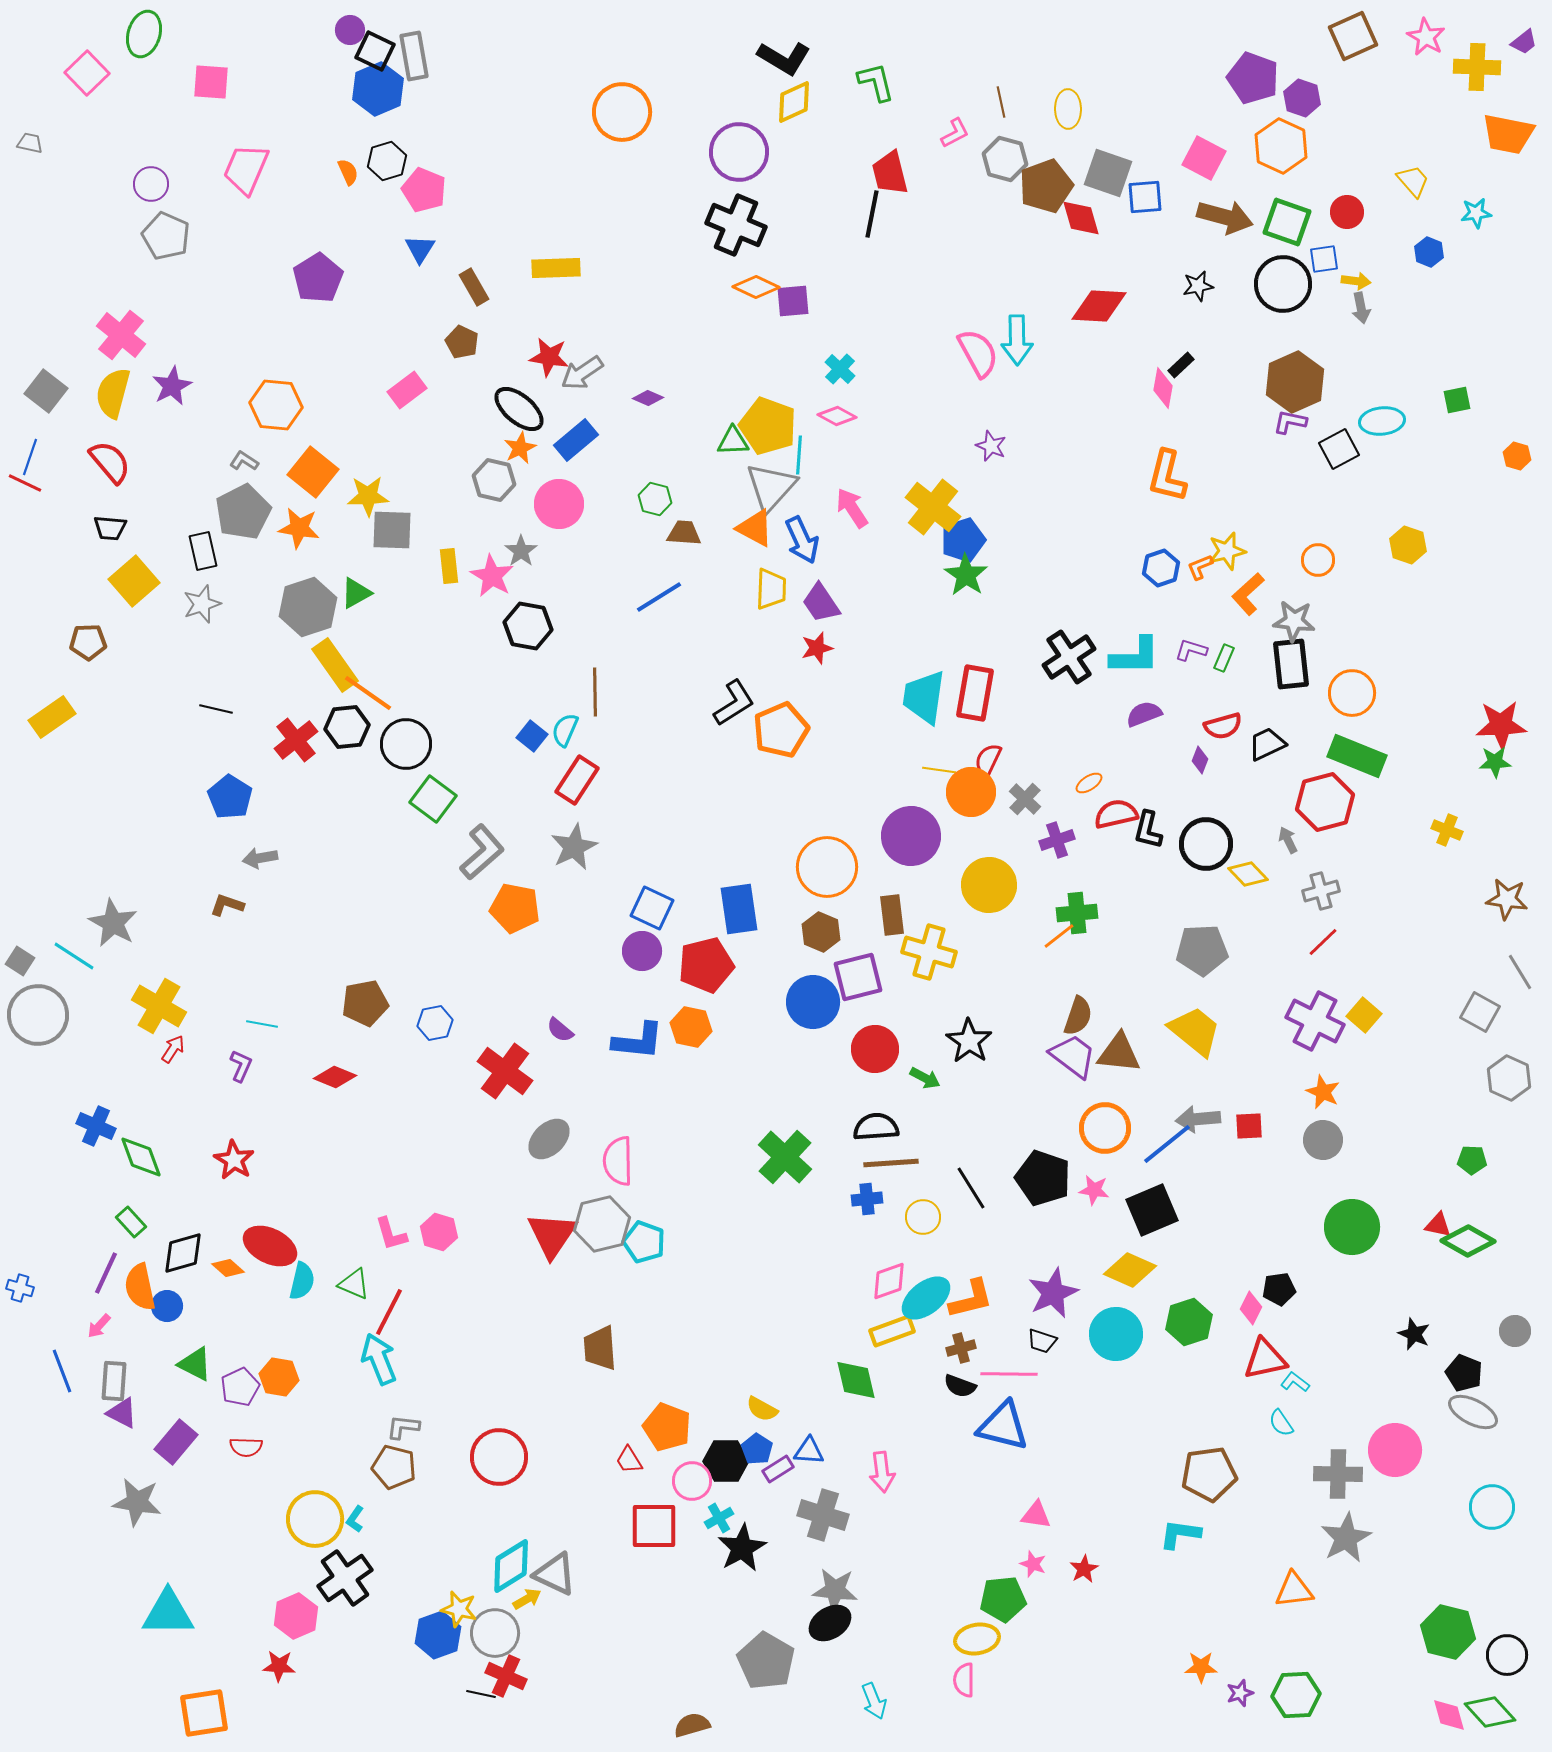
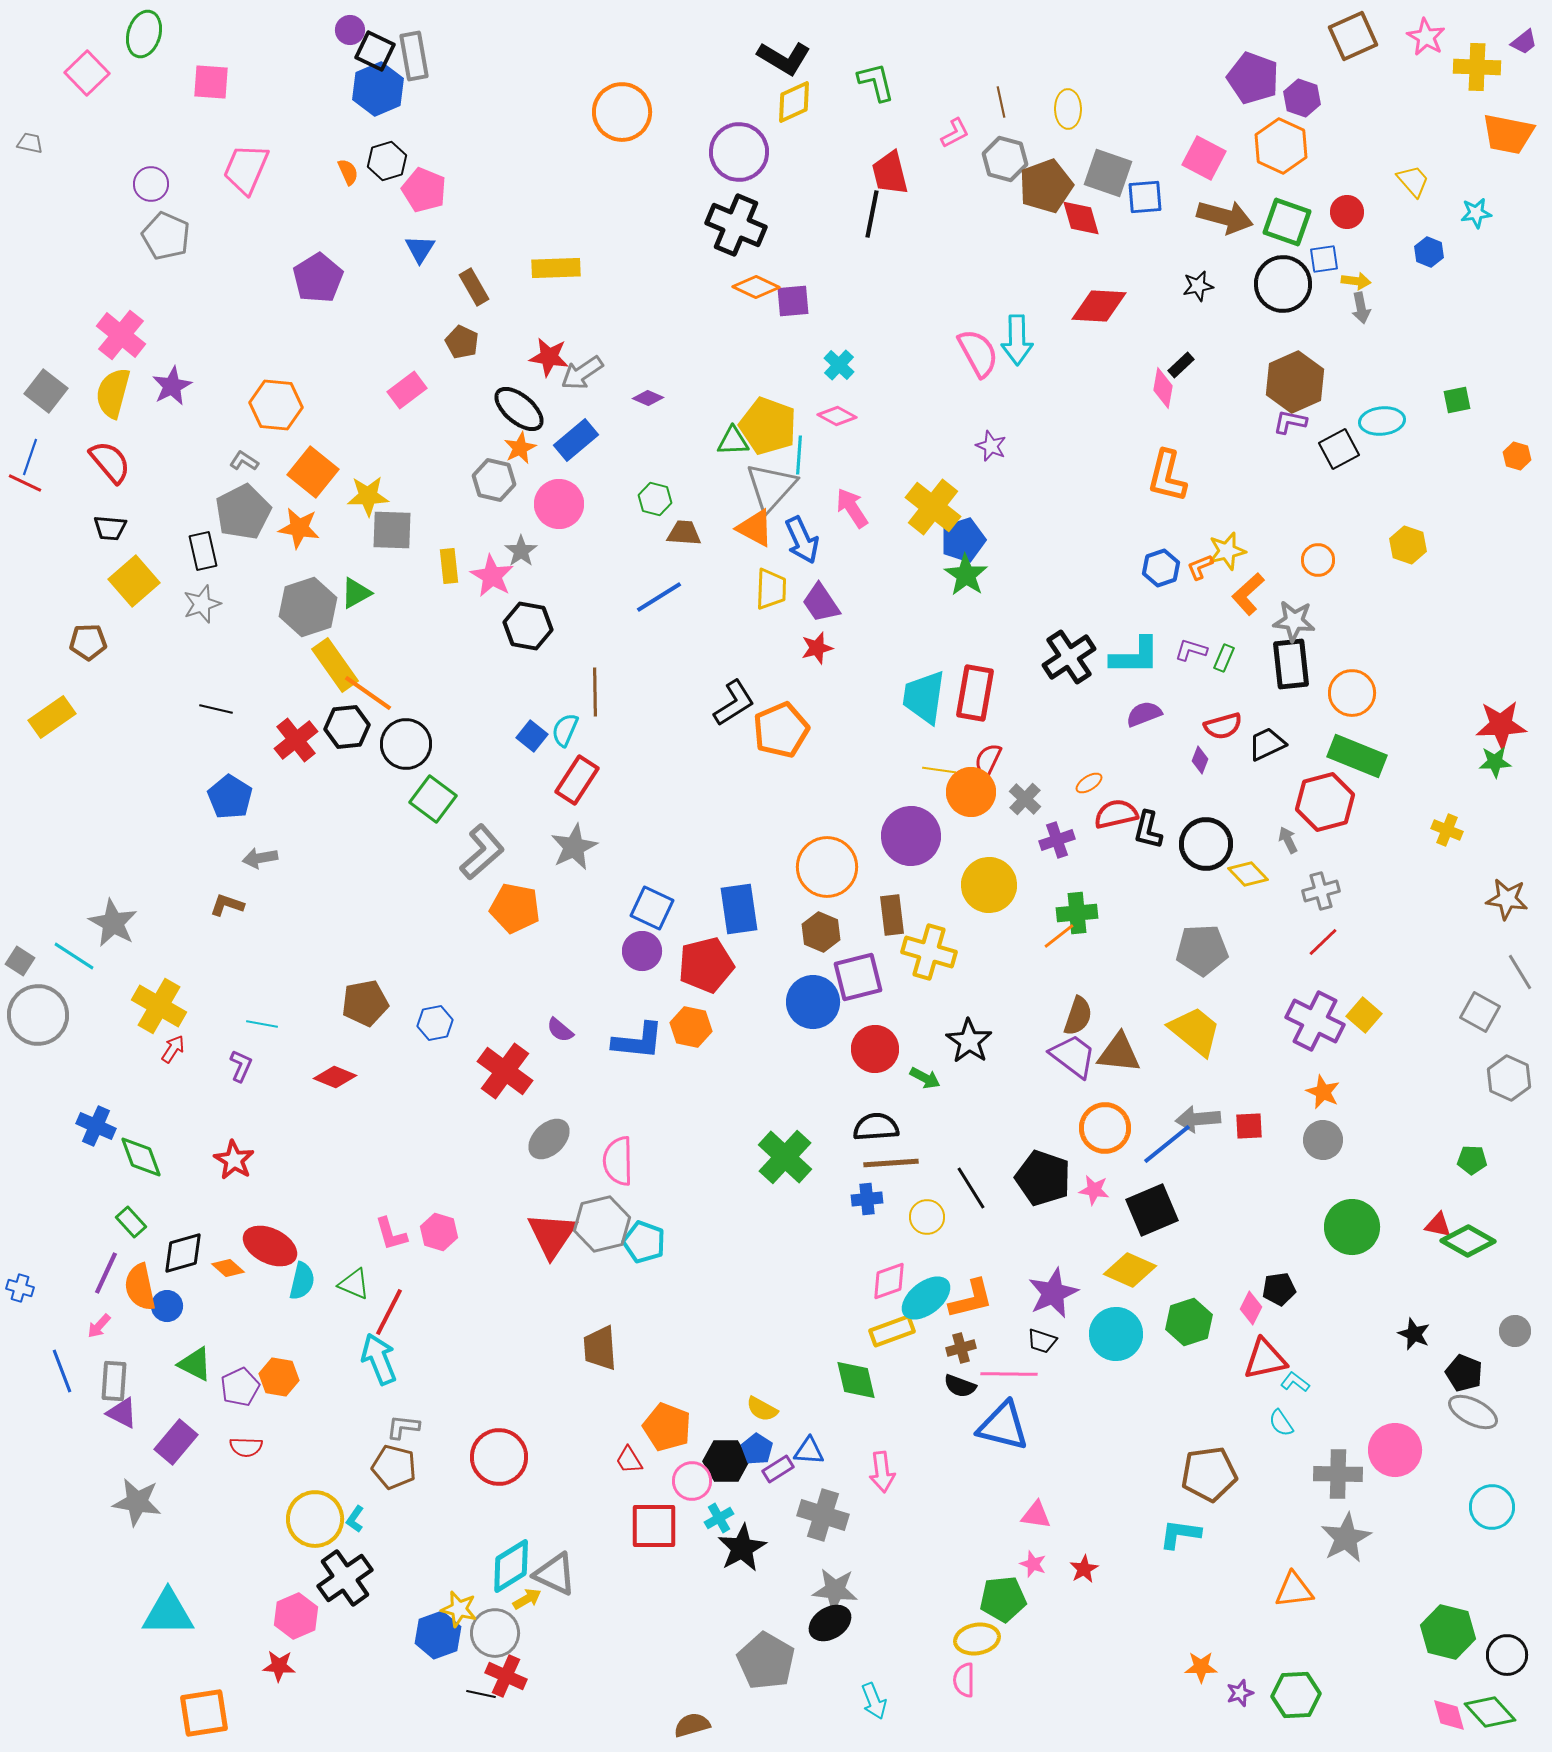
cyan cross at (840, 369): moved 1 px left, 4 px up
yellow circle at (923, 1217): moved 4 px right
